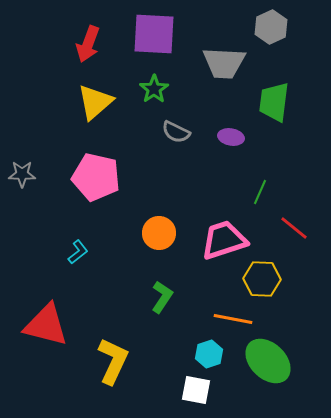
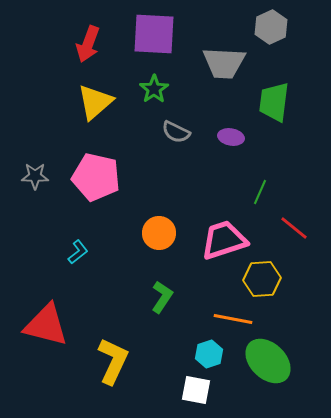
gray star: moved 13 px right, 2 px down
yellow hexagon: rotated 6 degrees counterclockwise
